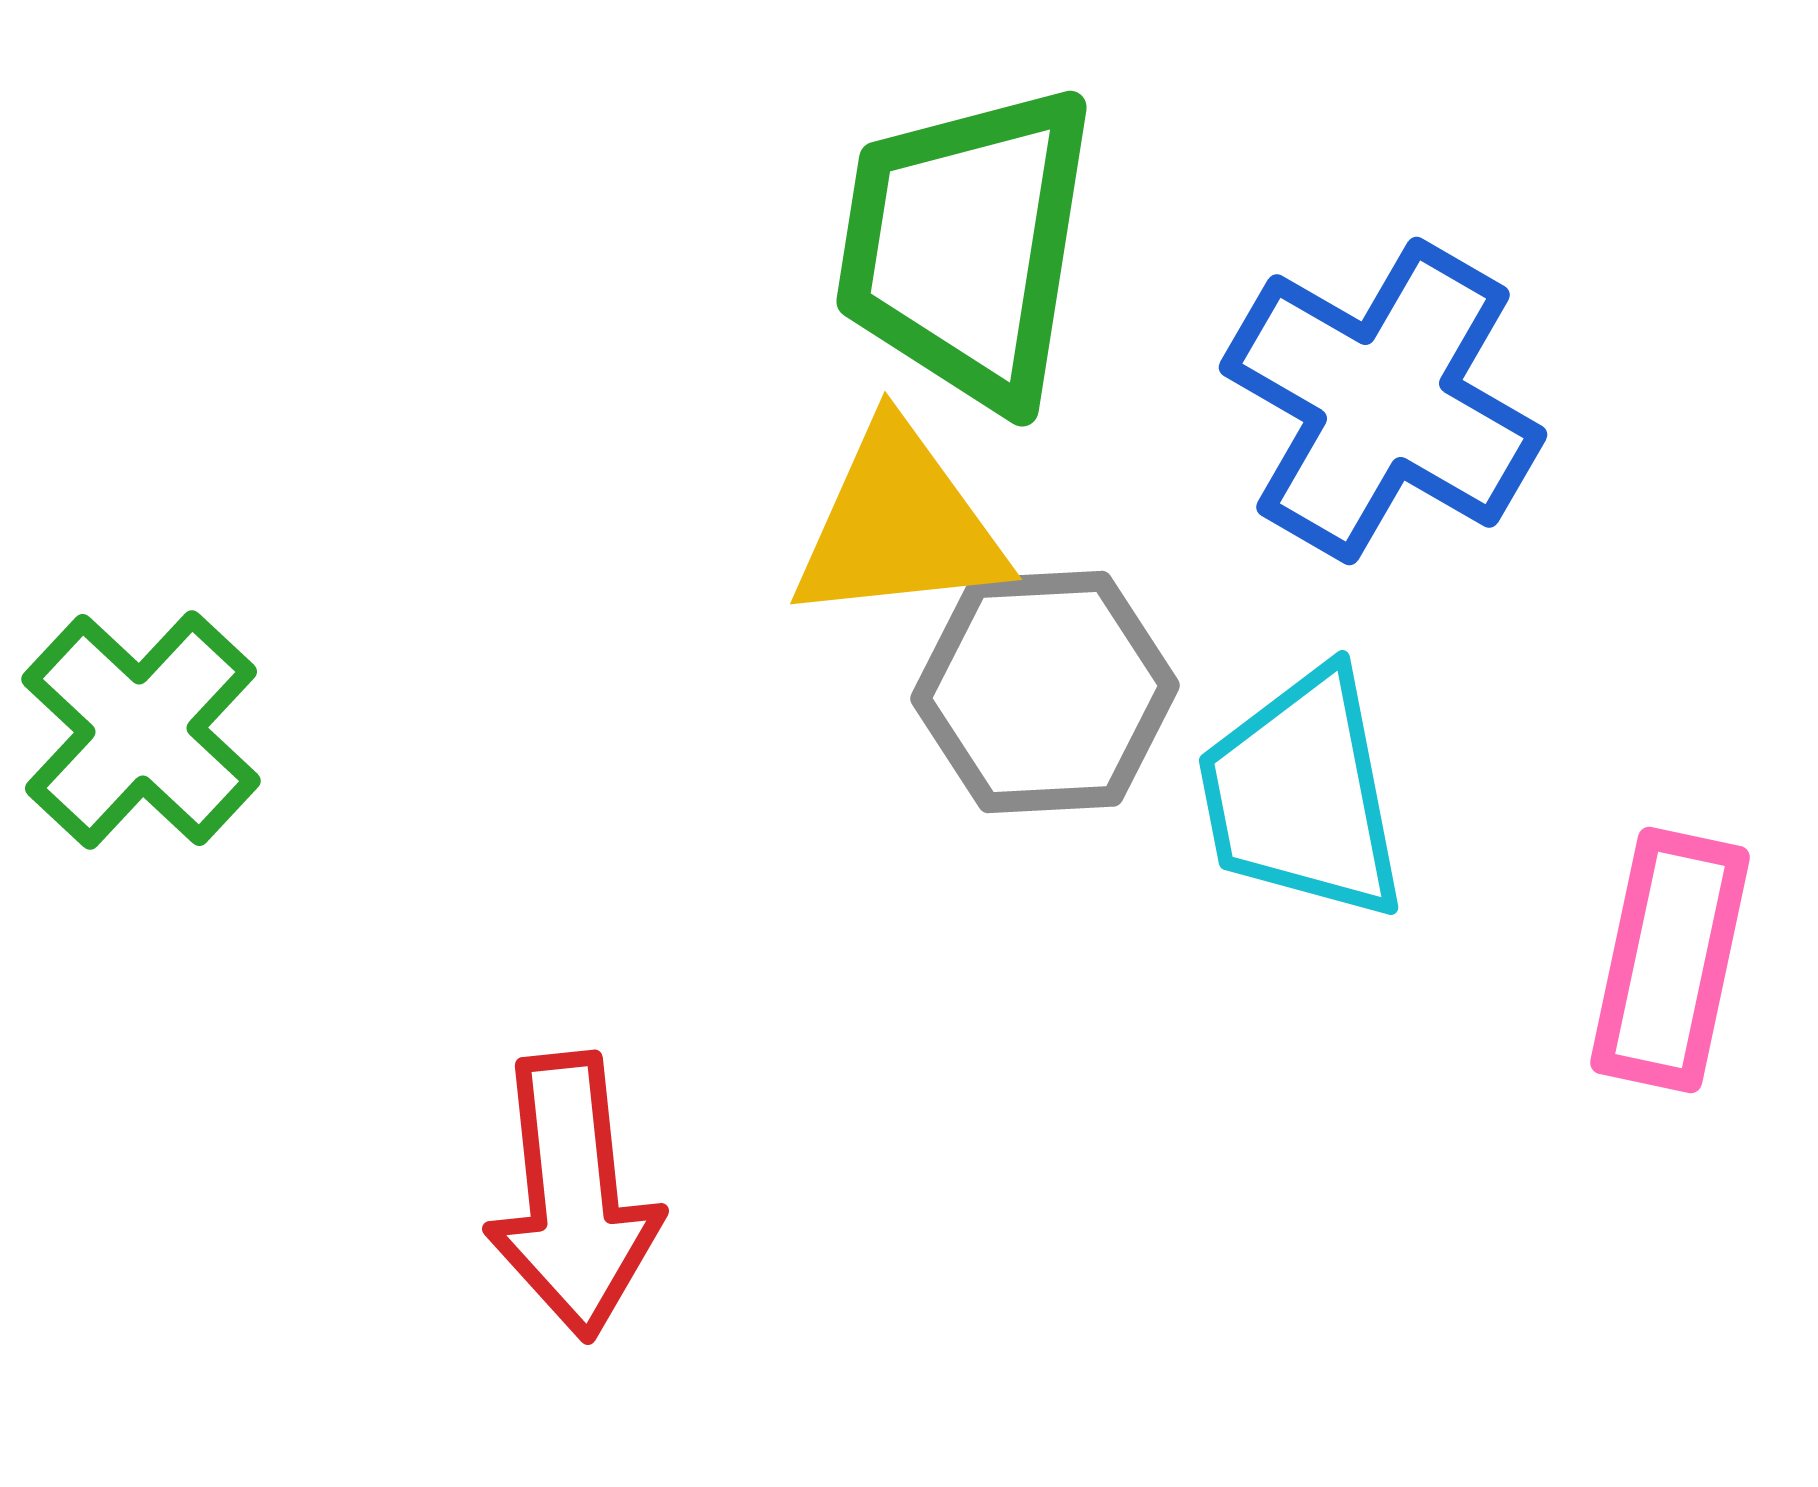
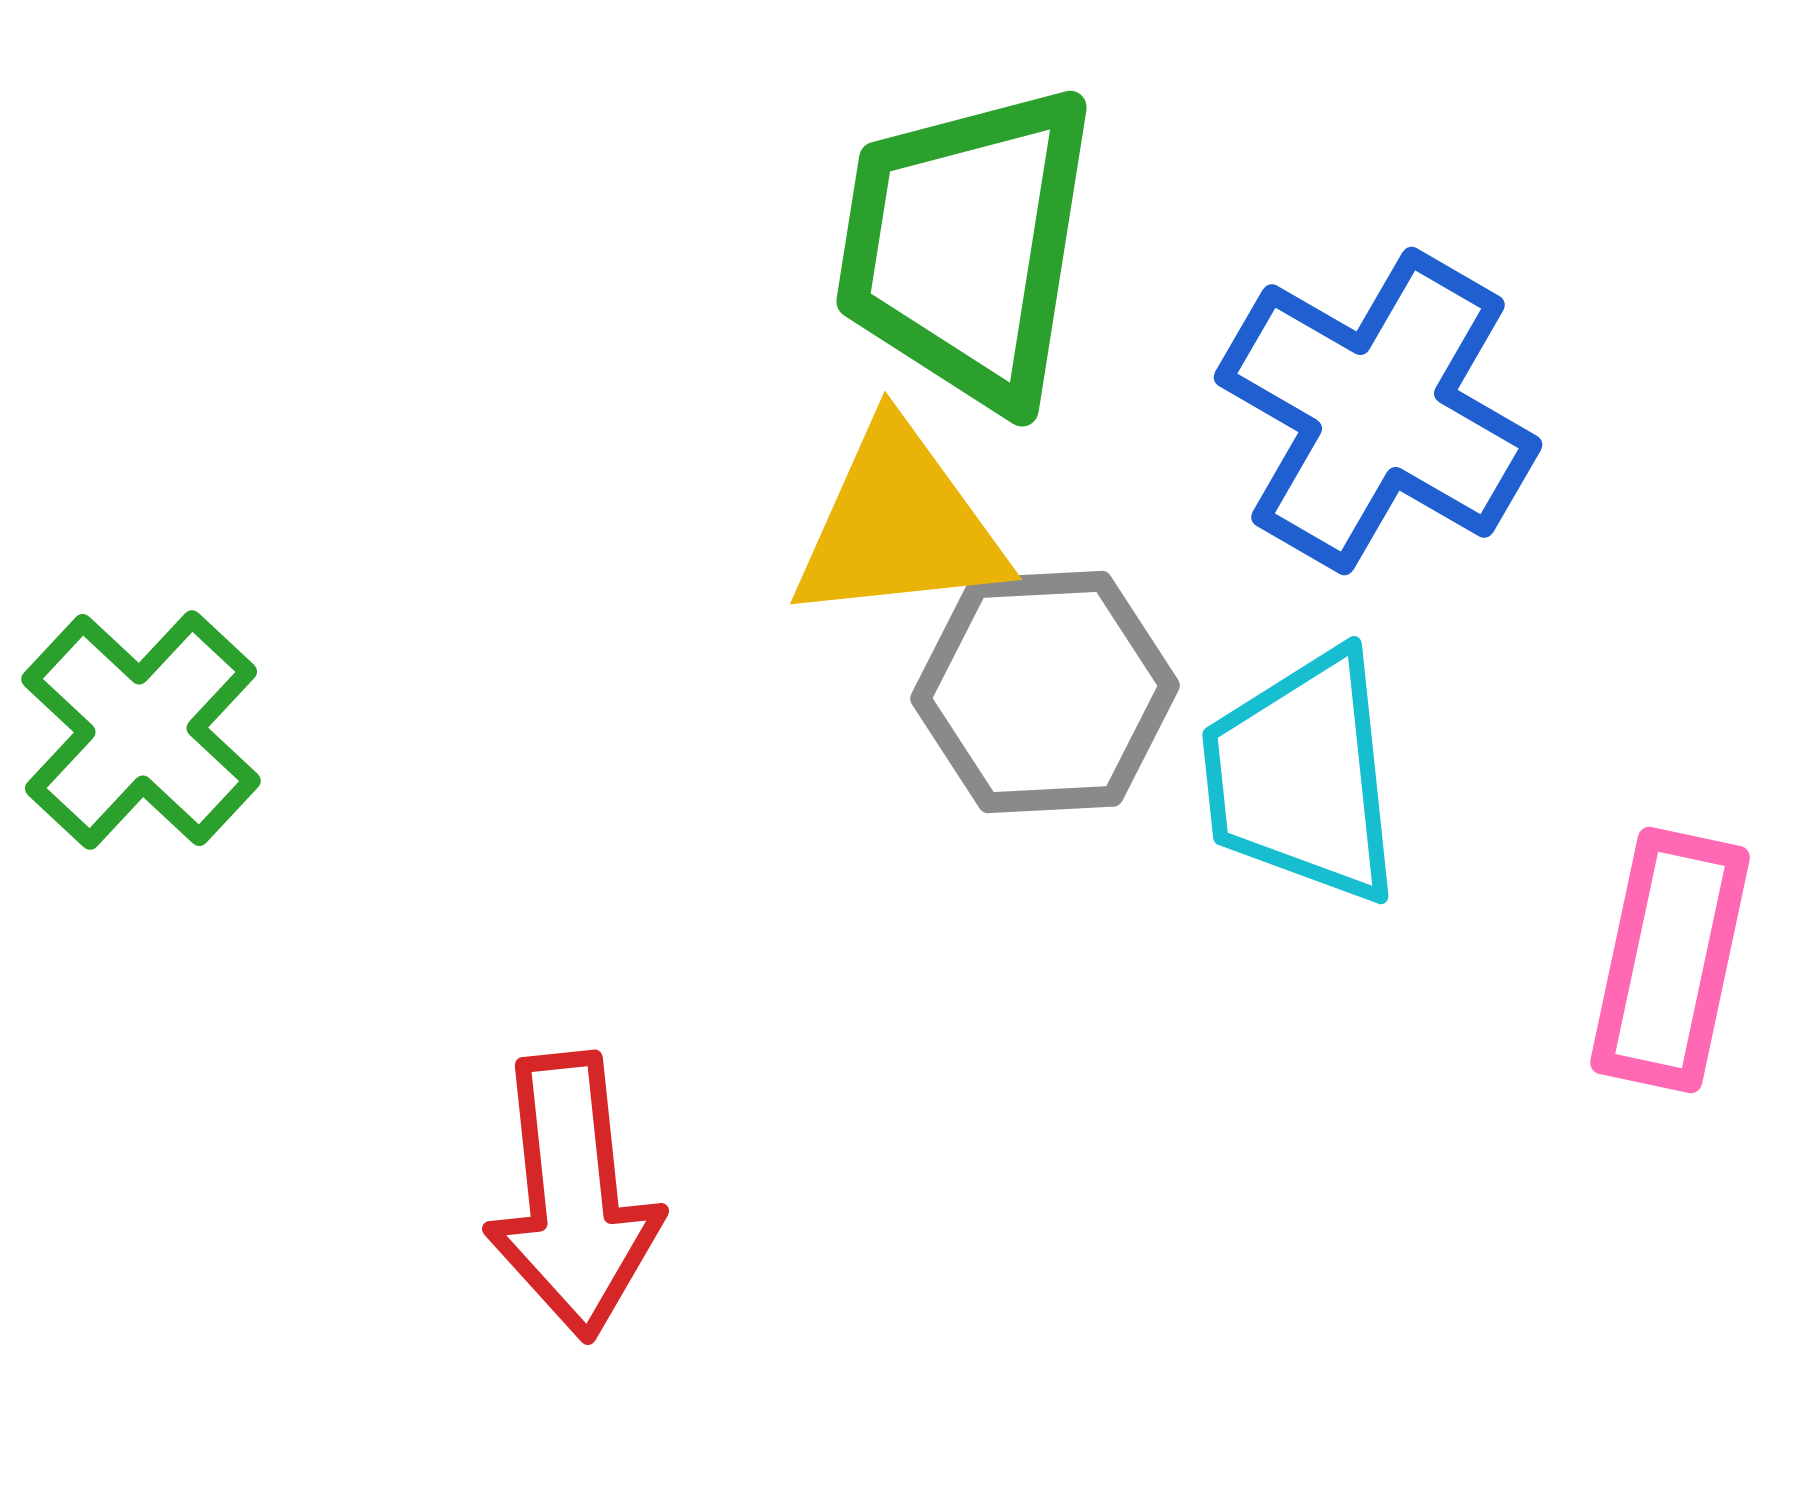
blue cross: moved 5 px left, 10 px down
cyan trapezoid: moved 18 px up; rotated 5 degrees clockwise
